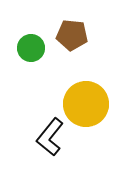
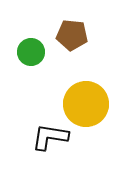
green circle: moved 4 px down
black L-shape: rotated 60 degrees clockwise
